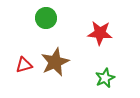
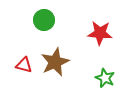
green circle: moved 2 px left, 2 px down
red triangle: rotated 30 degrees clockwise
green star: rotated 24 degrees counterclockwise
